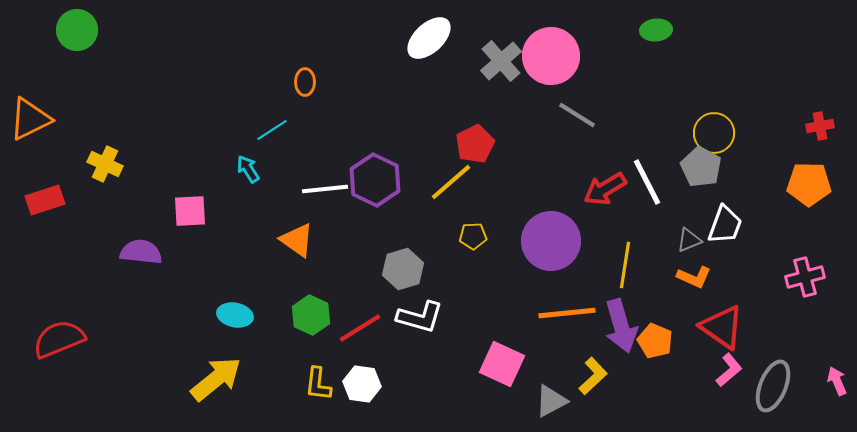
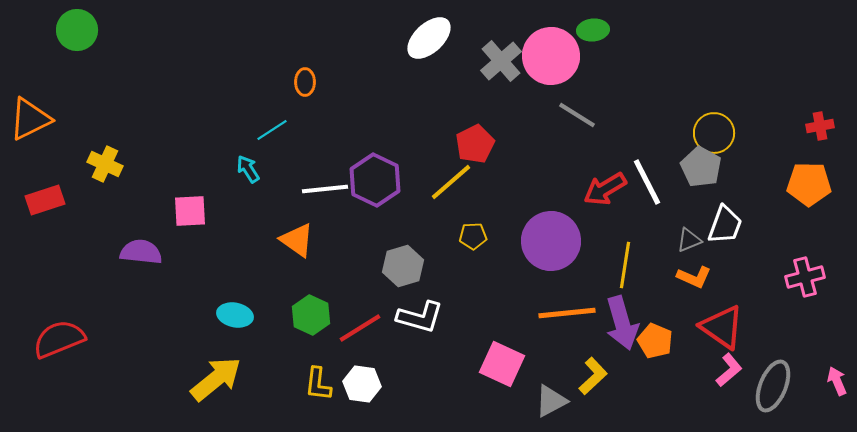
green ellipse at (656, 30): moved 63 px left
gray hexagon at (403, 269): moved 3 px up
purple arrow at (621, 326): moved 1 px right, 3 px up
